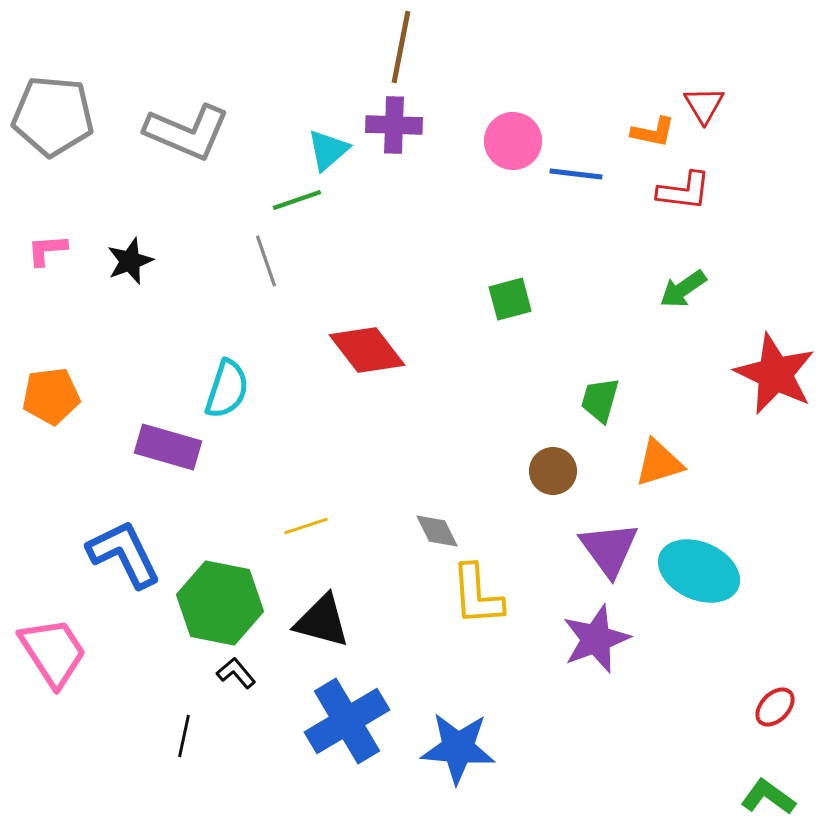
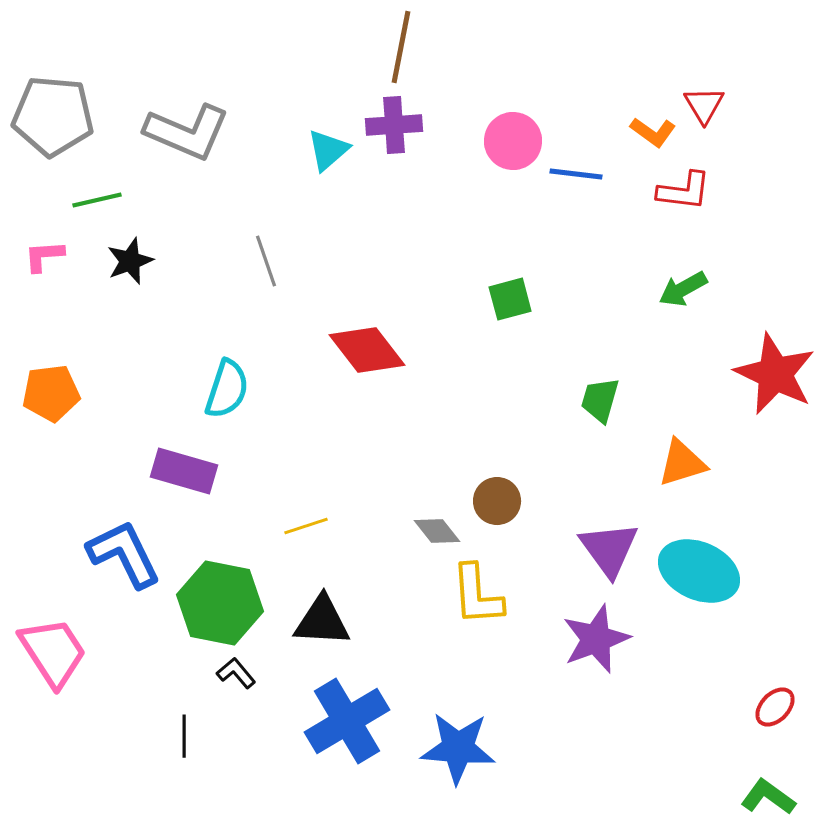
purple cross: rotated 6 degrees counterclockwise
orange L-shape: rotated 24 degrees clockwise
green line: moved 200 px left; rotated 6 degrees clockwise
pink L-shape: moved 3 px left, 6 px down
green arrow: rotated 6 degrees clockwise
orange pentagon: moved 3 px up
purple rectangle: moved 16 px right, 24 px down
orange triangle: moved 23 px right
brown circle: moved 56 px left, 30 px down
gray diamond: rotated 12 degrees counterclockwise
black triangle: rotated 12 degrees counterclockwise
black line: rotated 12 degrees counterclockwise
